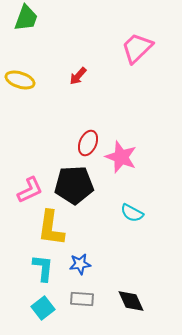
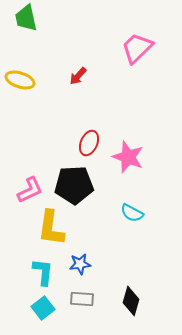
green trapezoid: rotated 148 degrees clockwise
red ellipse: moved 1 px right
pink star: moved 7 px right
cyan L-shape: moved 4 px down
black diamond: rotated 40 degrees clockwise
